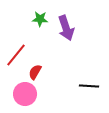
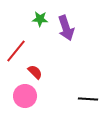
red line: moved 4 px up
red semicircle: rotated 105 degrees clockwise
black line: moved 1 px left, 13 px down
pink circle: moved 2 px down
